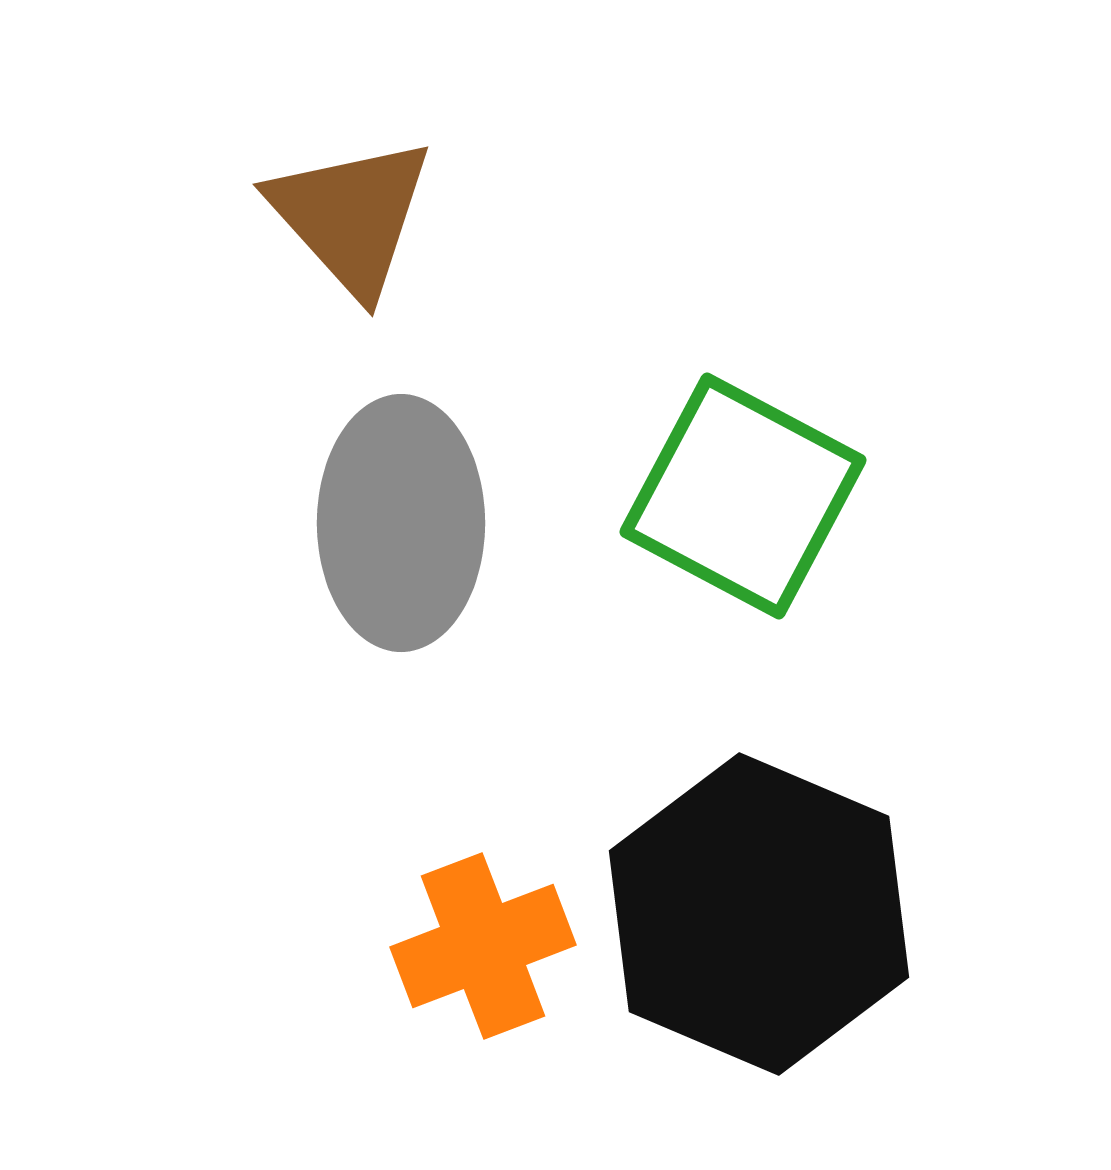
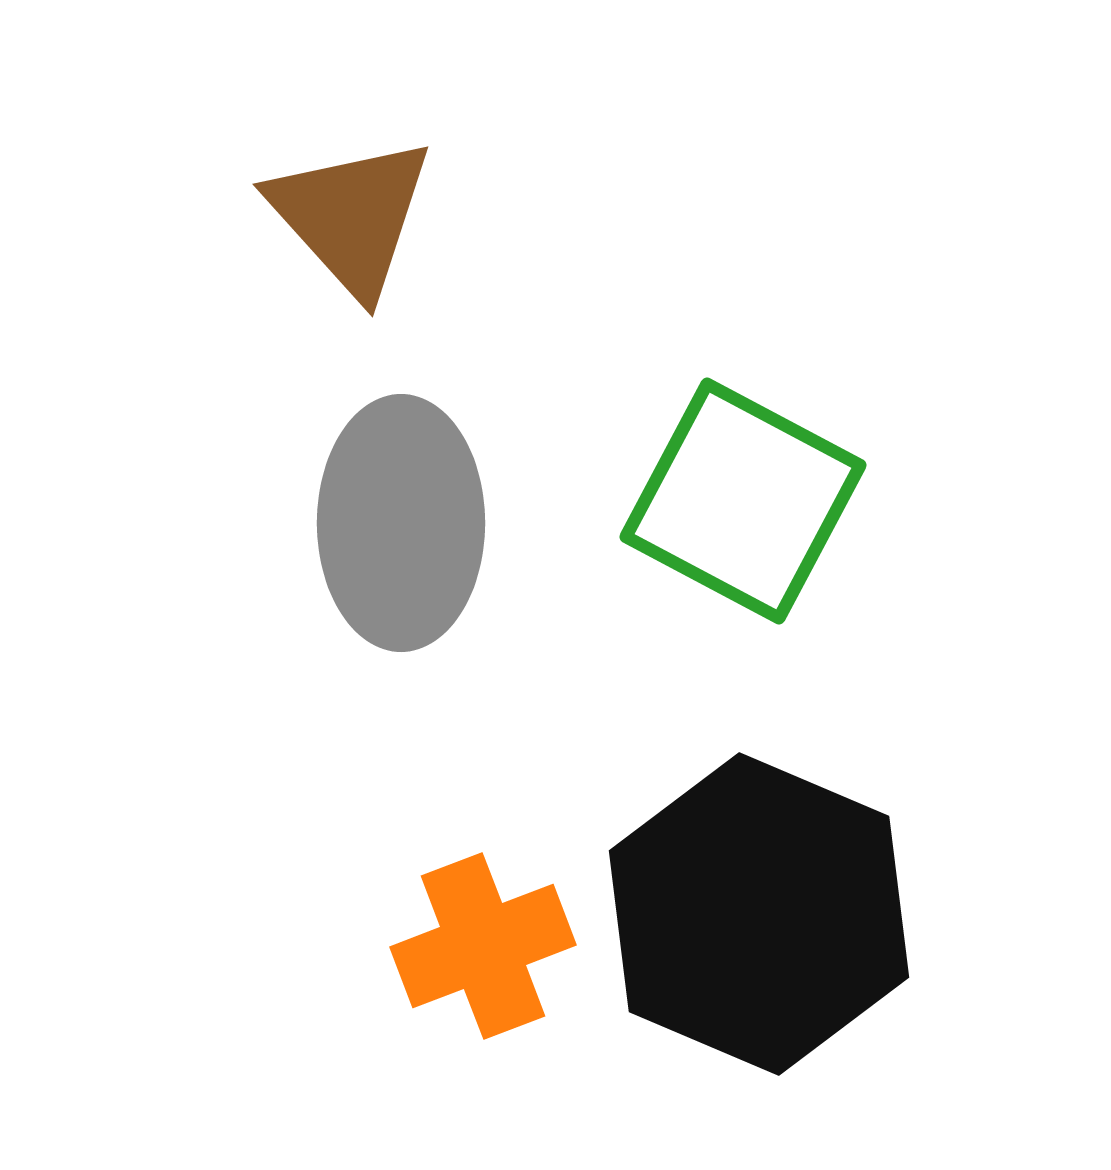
green square: moved 5 px down
